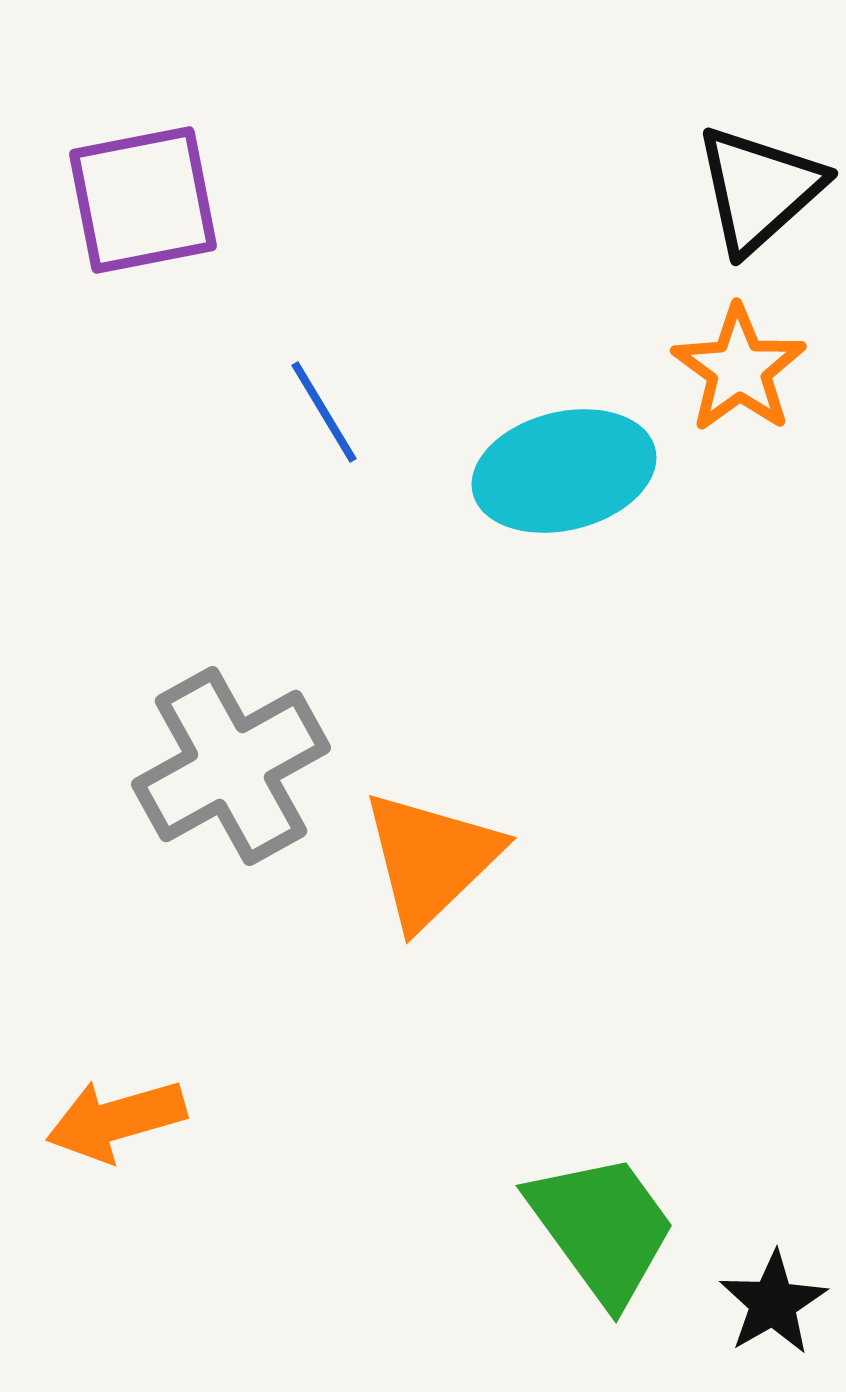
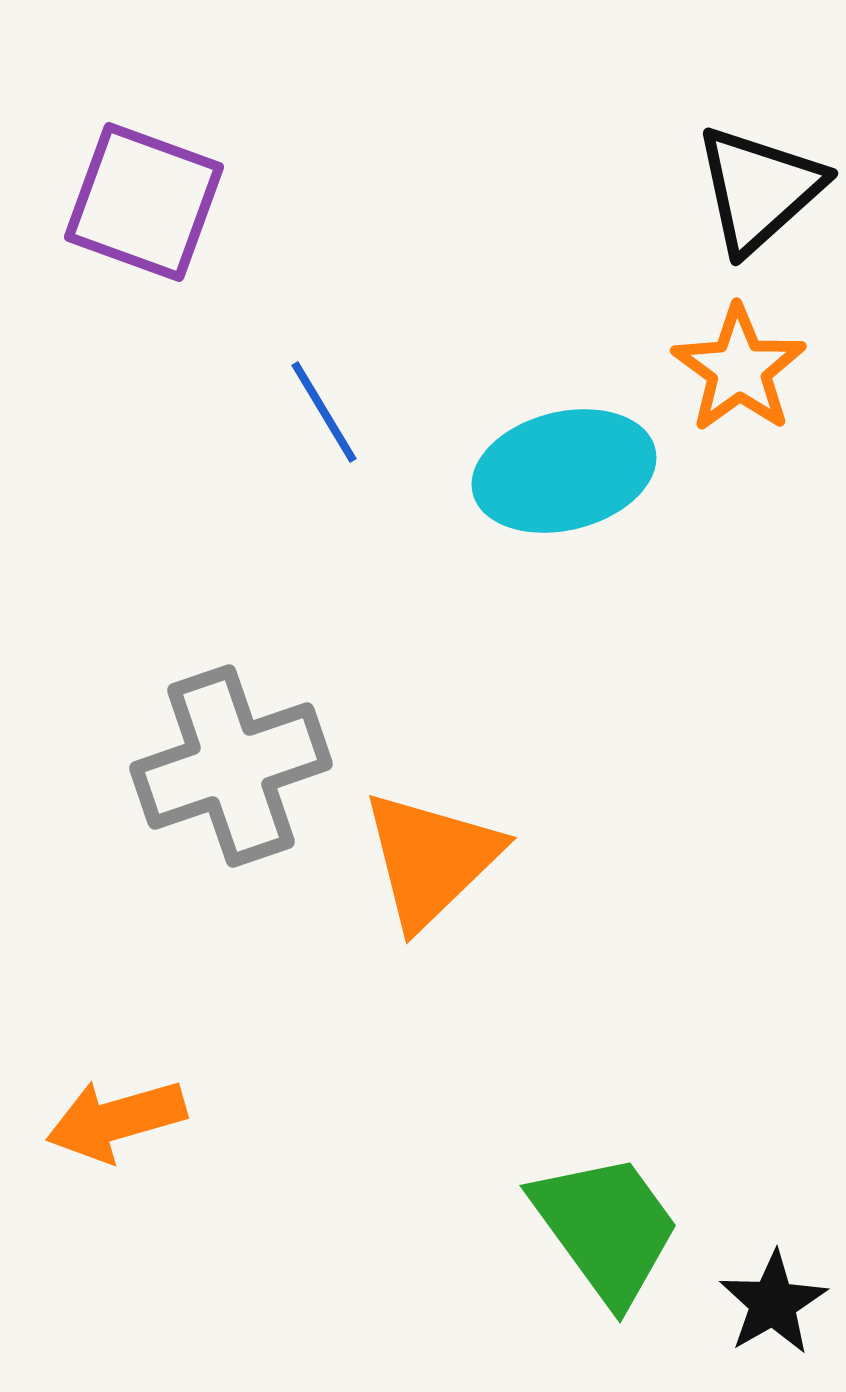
purple square: moved 1 px right, 2 px down; rotated 31 degrees clockwise
gray cross: rotated 10 degrees clockwise
green trapezoid: moved 4 px right
